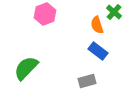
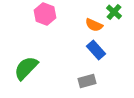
pink hexagon: rotated 20 degrees counterclockwise
orange semicircle: moved 3 px left; rotated 48 degrees counterclockwise
blue rectangle: moved 2 px left, 1 px up; rotated 12 degrees clockwise
